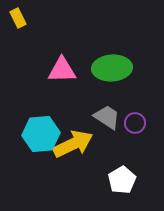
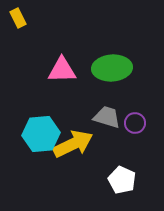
gray trapezoid: rotated 16 degrees counterclockwise
white pentagon: rotated 16 degrees counterclockwise
